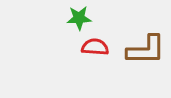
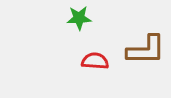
red semicircle: moved 14 px down
